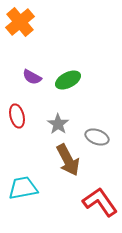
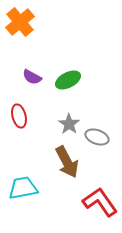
red ellipse: moved 2 px right
gray star: moved 11 px right
brown arrow: moved 1 px left, 2 px down
